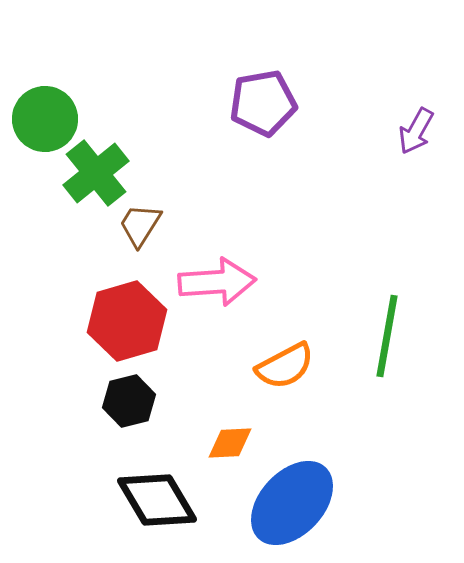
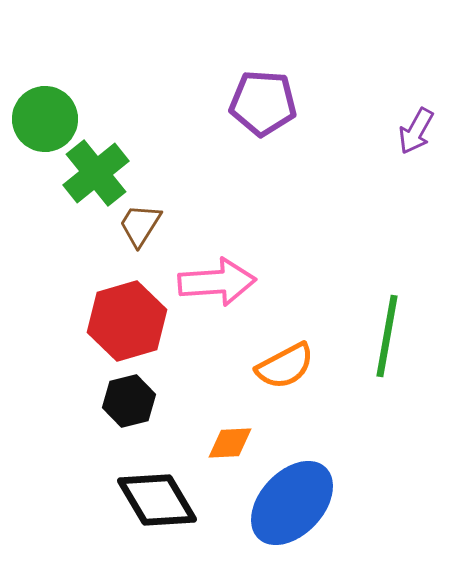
purple pentagon: rotated 14 degrees clockwise
